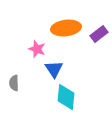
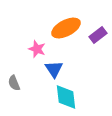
orange ellipse: rotated 20 degrees counterclockwise
purple rectangle: moved 1 px left, 1 px down
gray semicircle: rotated 21 degrees counterclockwise
cyan diamond: rotated 12 degrees counterclockwise
